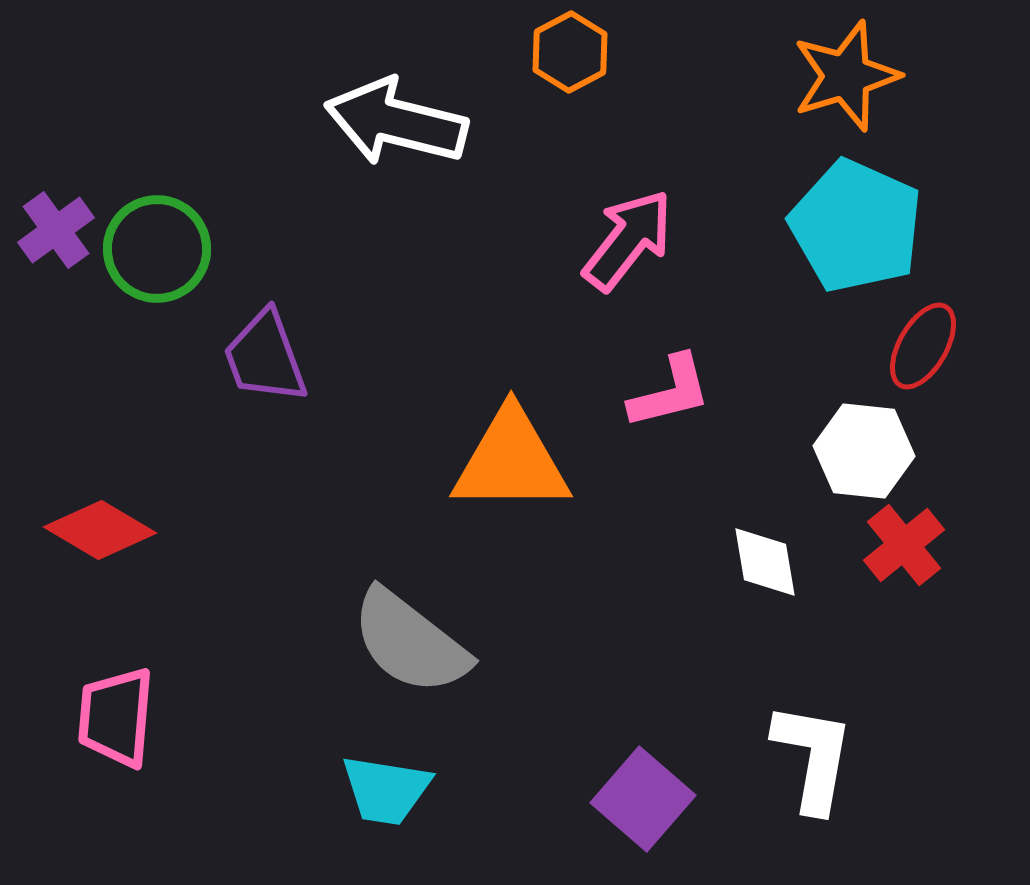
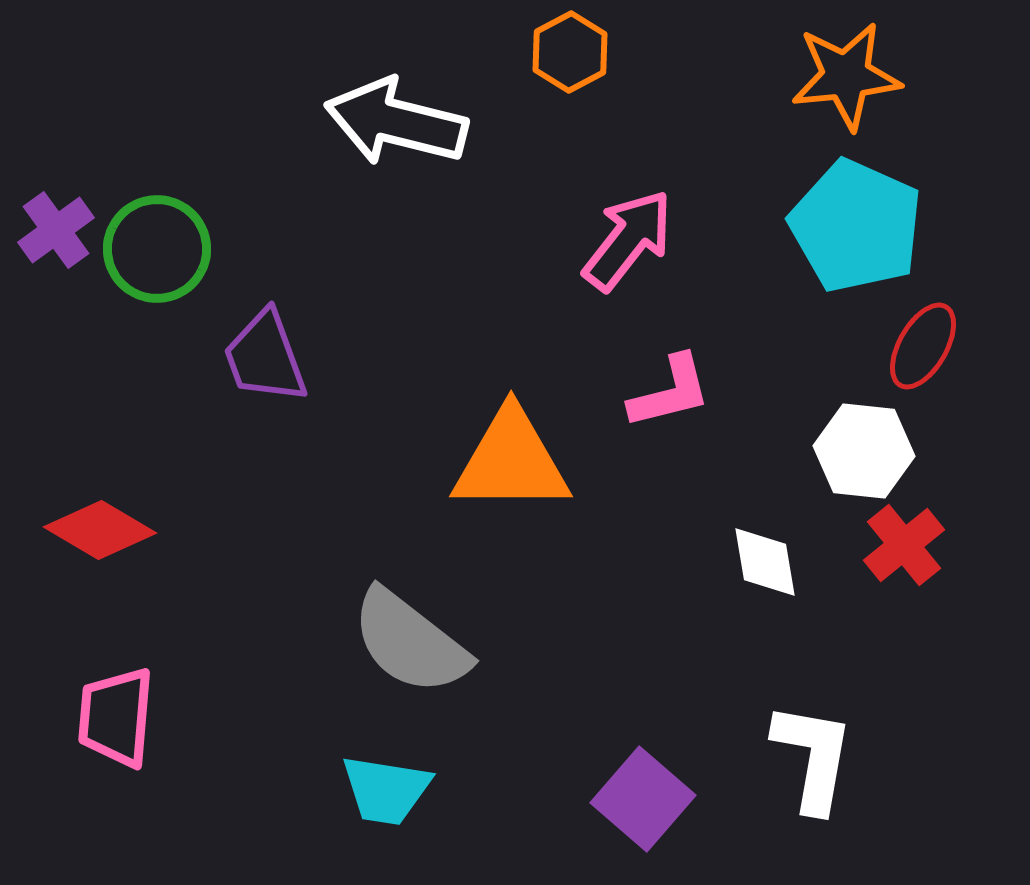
orange star: rotated 11 degrees clockwise
